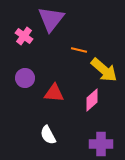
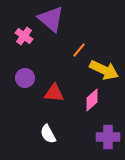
purple triangle: rotated 28 degrees counterclockwise
orange line: rotated 63 degrees counterclockwise
yellow arrow: rotated 16 degrees counterclockwise
white semicircle: moved 1 px up
purple cross: moved 7 px right, 7 px up
